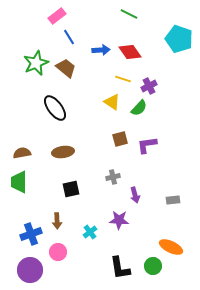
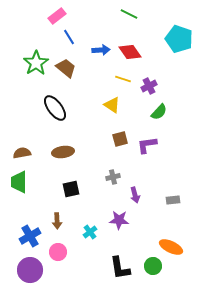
green star: rotated 10 degrees counterclockwise
yellow triangle: moved 3 px down
green semicircle: moved 20 px right, 4 px down
blue cross: moved 1 px left, 2 px down; rotated 10 degrees counterclockwise
